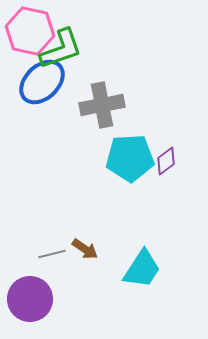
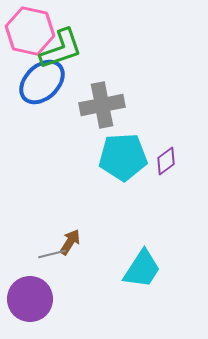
cyan pentagon: moved 7 px left, 1 px up
brown arrow: moved 15 px left, 7 px up; rotated 92 degrees counterclockwise
